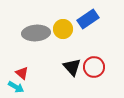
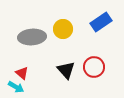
blue rectangle: moved 13 px right, 3 px down
gray ellipse: moved 4 px left, 4 px down
black triangle: moved 6 px left, 3 px down
